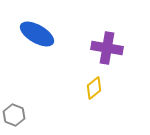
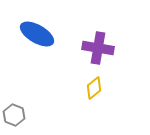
purple cross: moved 9 px left
